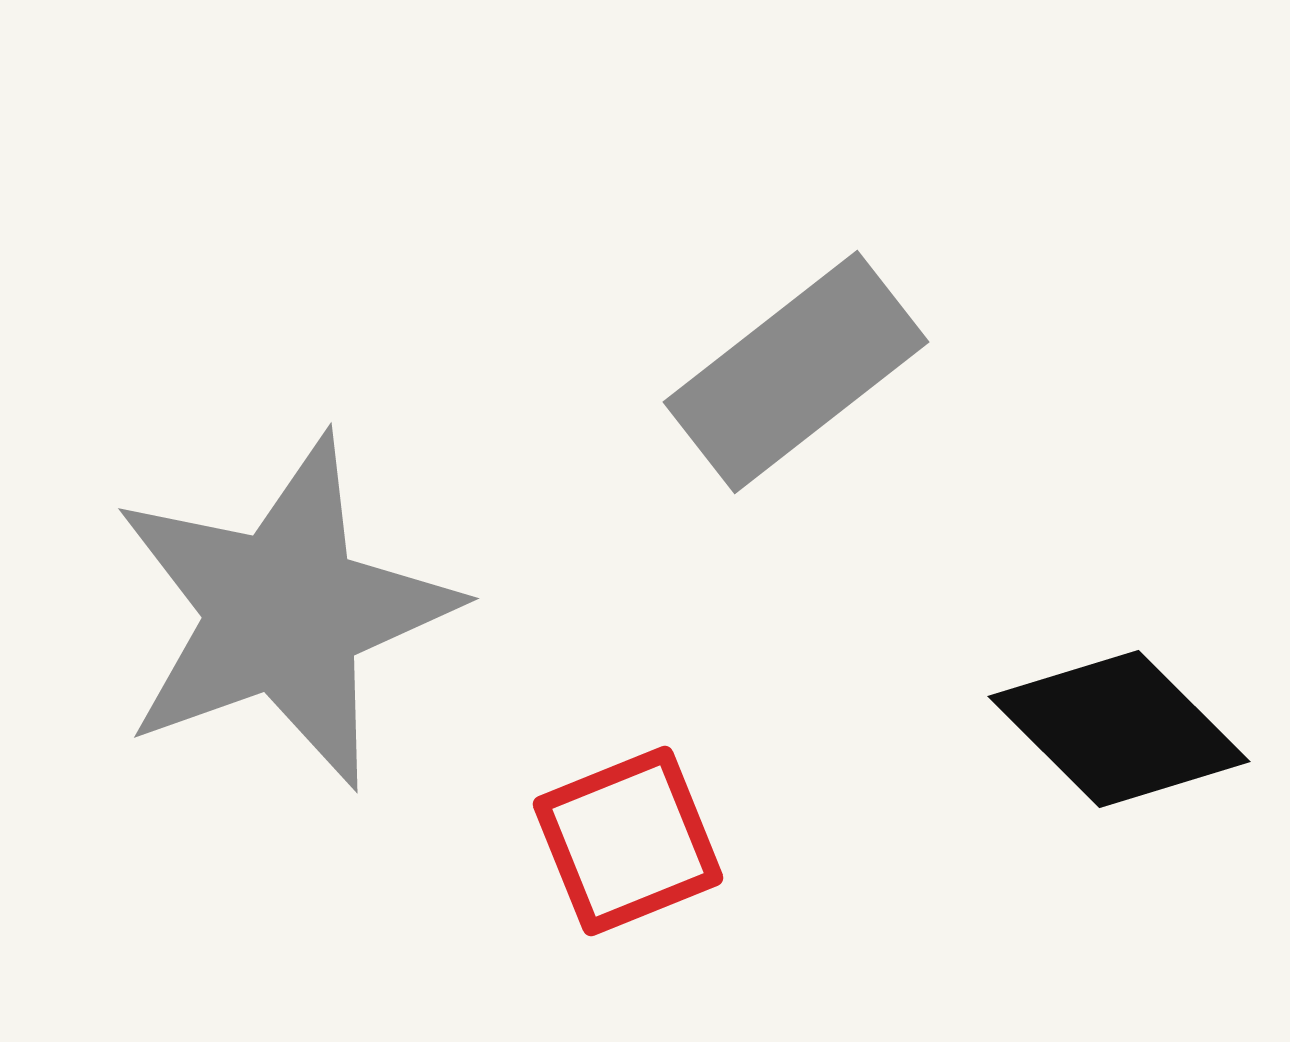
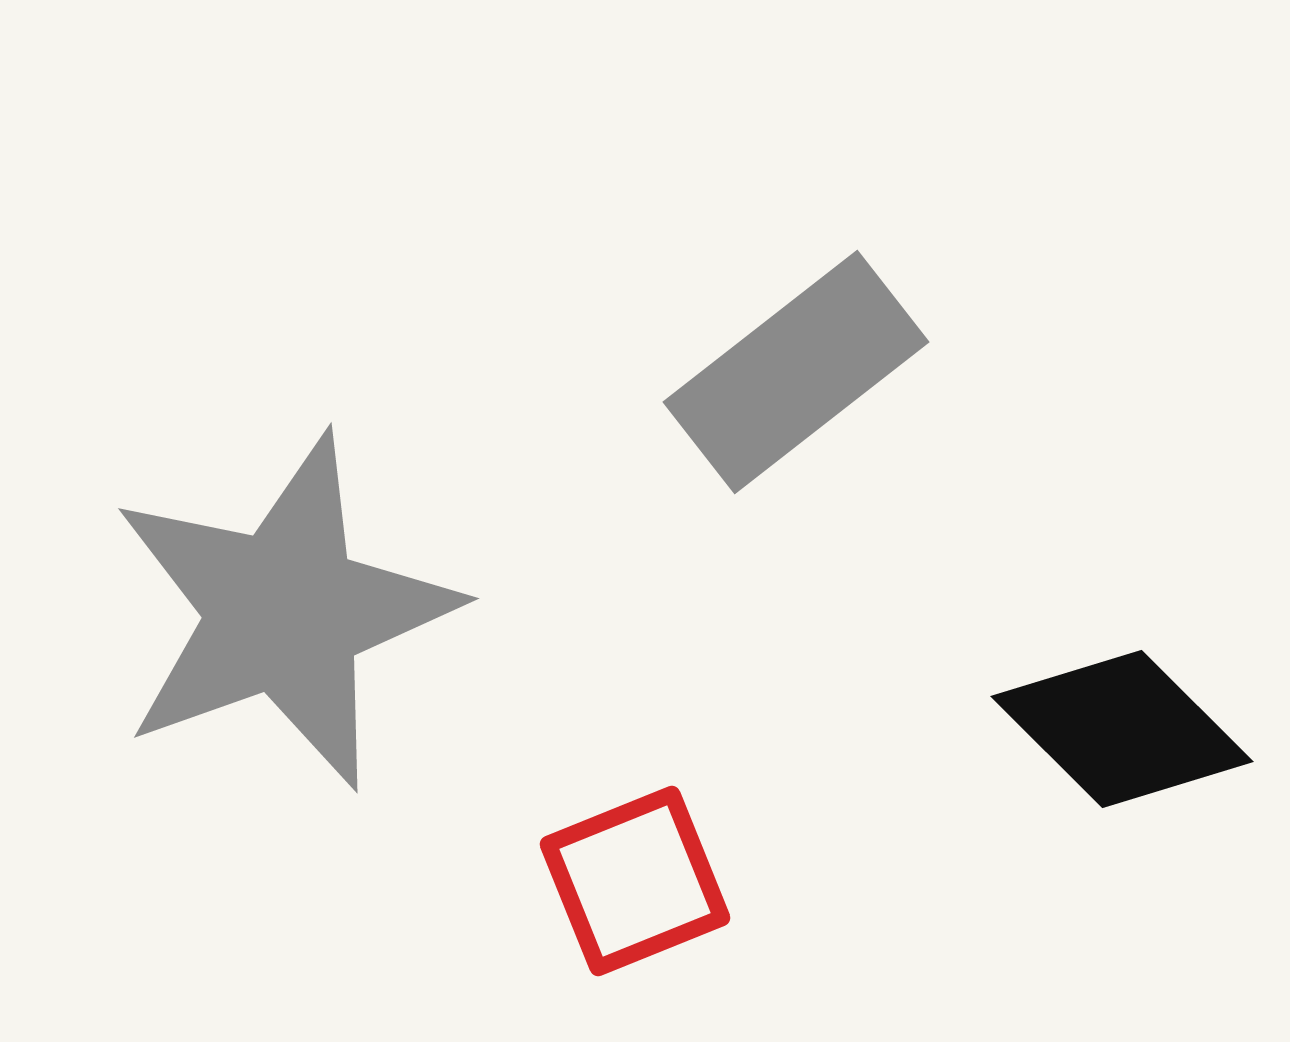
black diamond: moved 3 px right
red square: moved 7 px right, 40 px down
